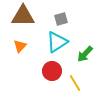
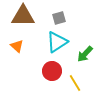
gray square: moved 2 px left, 1 px up
orange triangle: moved 3 px left; rotated 32 degrees counterclockwise
